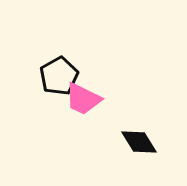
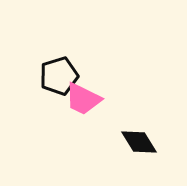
black pentagon: rotated 12 degrees clockwise
